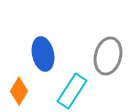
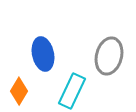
gray ellipse: moved 1 px right
cyan rectangle: rotated 8 degrees counterclockwise
